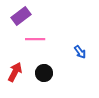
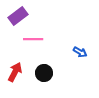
purple rectangle: moved 3 px left
pink line: moved 2 px left
blue arrow: rotated 24 degrees counterclockwise
